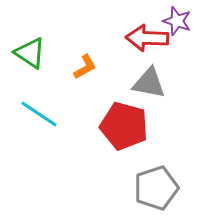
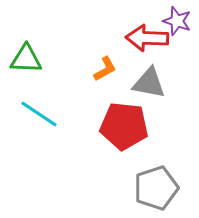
green triangle: moved 4 px left, 6 px down; rotated 32 degrees counterclockwise
orange L-shape: moved 20 px right, 2 px down
red pentagon: rotated 9 degrees counterclockwise
